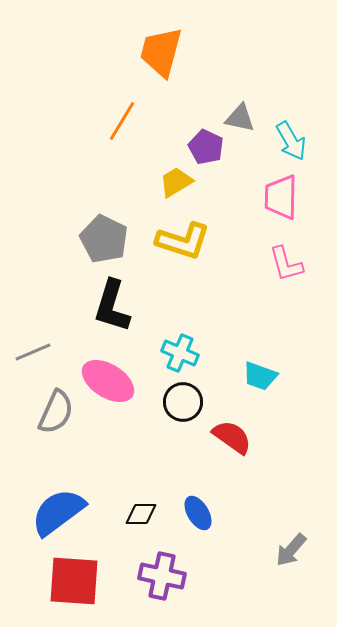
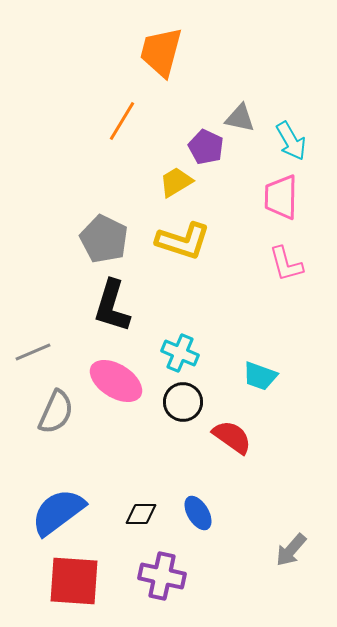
pink ellipse: moved 8 px right
